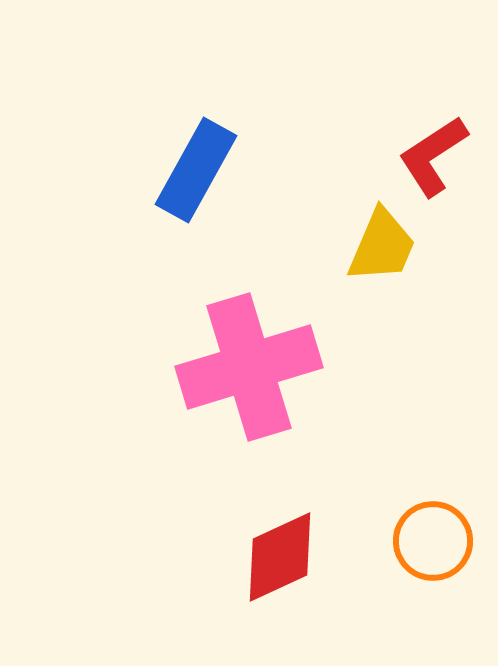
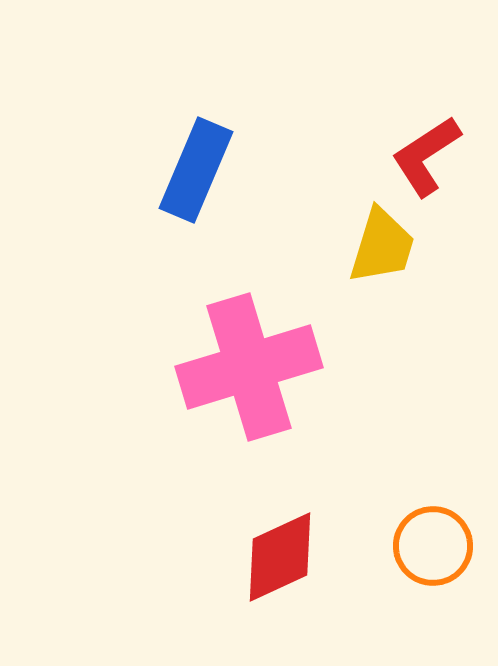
red L-shape: moved 7 px left
blue rectangle: rotated 6 degrees counterclockwise
yellow trapezoid: rotated 6 degrees counterclockwise
orange circle: moved 5 px down
